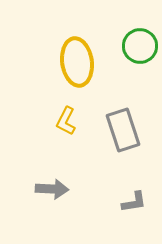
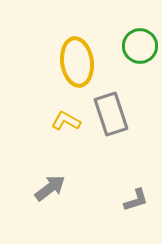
yellow L-shape: rotated 92 degrees clockwise
gray rectangle: moved 12 px left, 16 px up
gray arrow: moved 2 px left, 1 px up; rotated 40 degrees counterclockwise
gray L-shape: moved 2 px right, 2 px up; rotated 8 degrees counterclockwise
